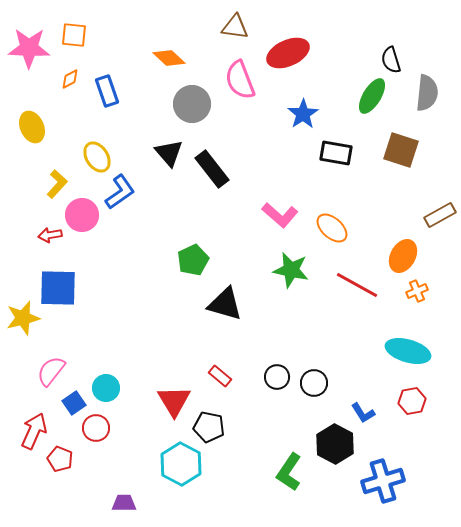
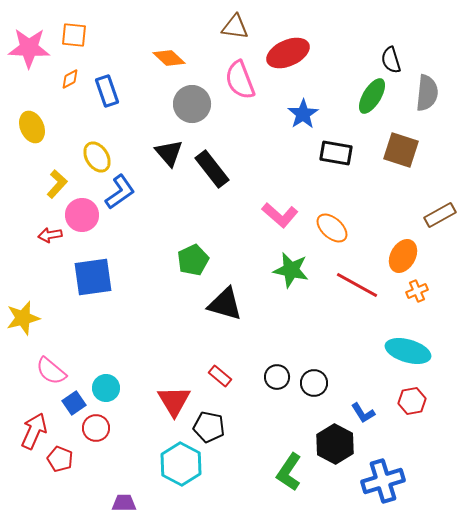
blue square at (58, 288): moved 35 px right, 11 px up; rotated 9 degrees counterclockwise
pink semicircle at (51, 371): rotated 88 degrees counterclockwise
